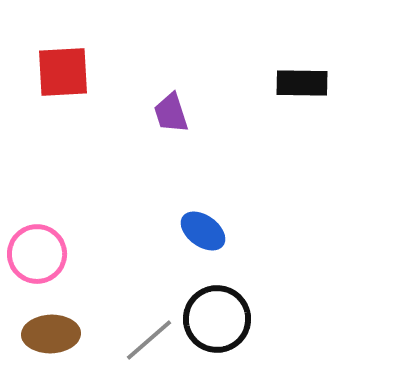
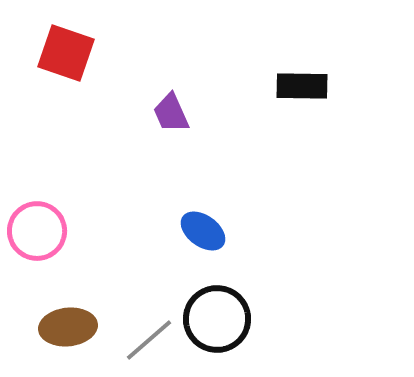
red square: moved 3 px right, 19 px up; rotated 22 degrees clockwise
black rectangle: moved 3 px down
purple trapezoid: rotated 6 degrees counterclockwise
pink circle: moved 23 px up
brown ellipse: moved 17 px right, 7 px up; rotated 4 degrees counterclockwise
